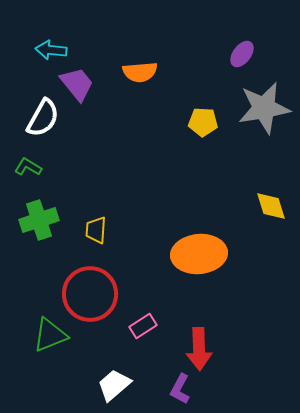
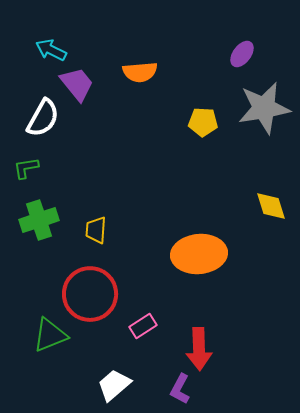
cyan arrow: rotated 20 degrees clockwise
green L-shape: moved 2 px left, 1 px down; rotated 40 degrees counterclockwise
